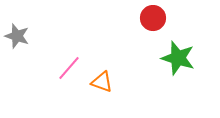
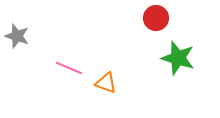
red circle: moved 3 px right
pink line: rotated 72 degrees clockwise
orange triangle: moved 4 px right, 1 px down
